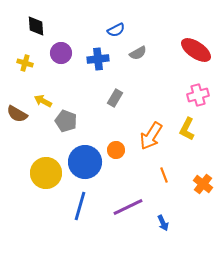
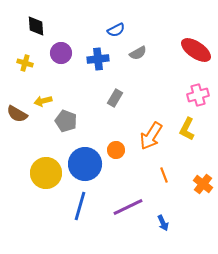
yellow arrow: rotated 42 degrees counterclockwise
blue circle: moved 2 px down
